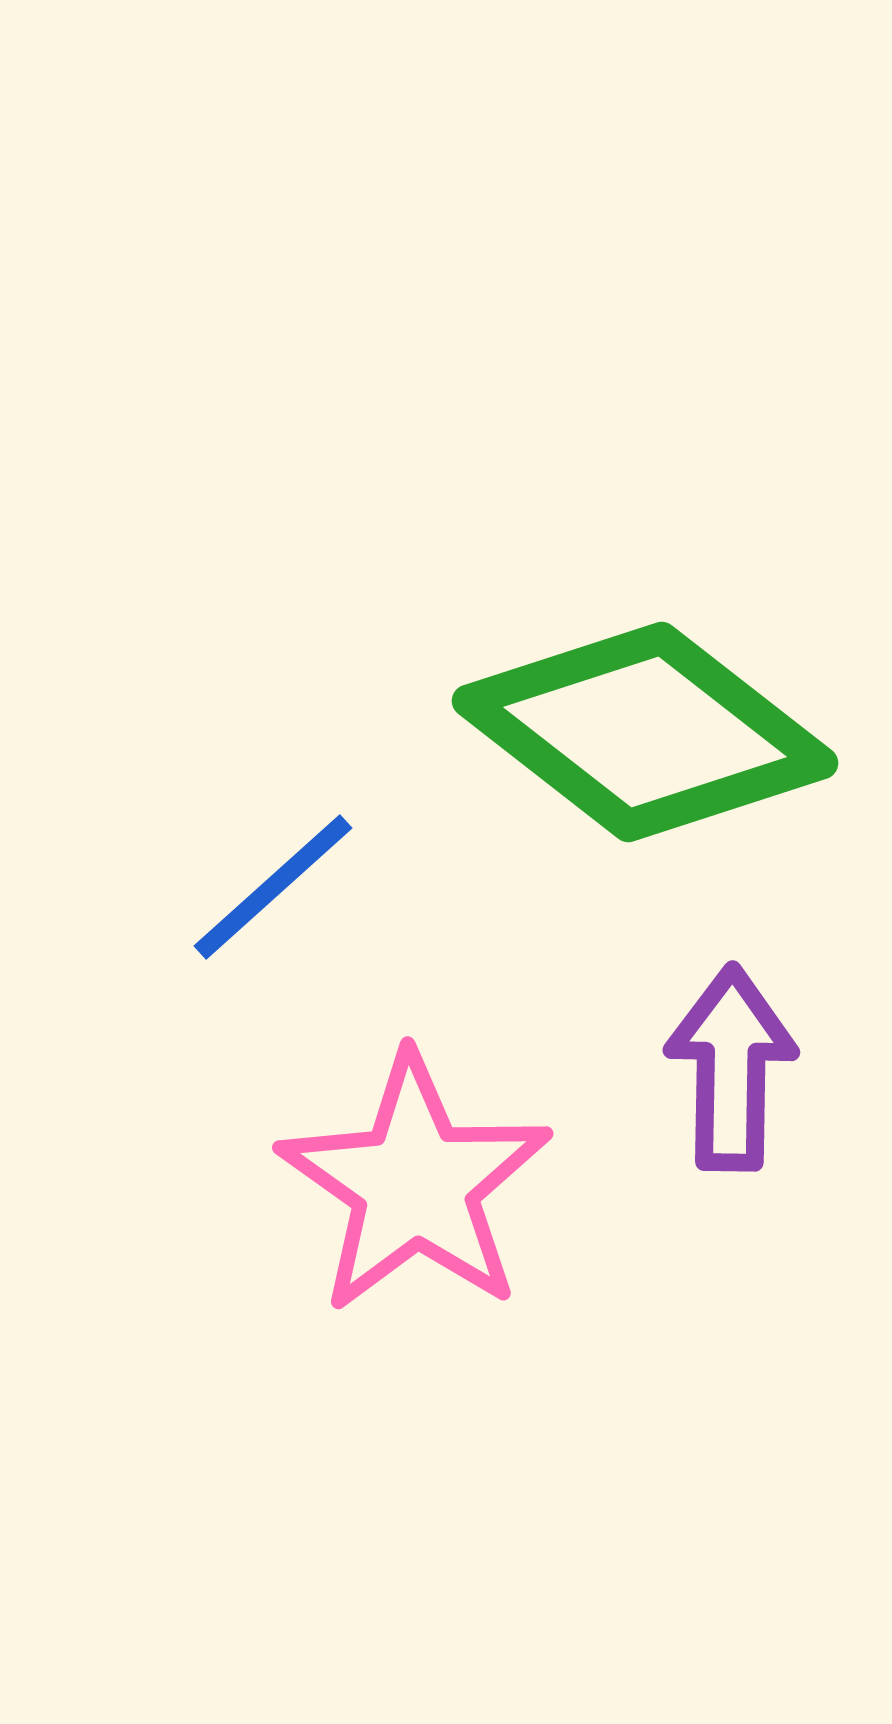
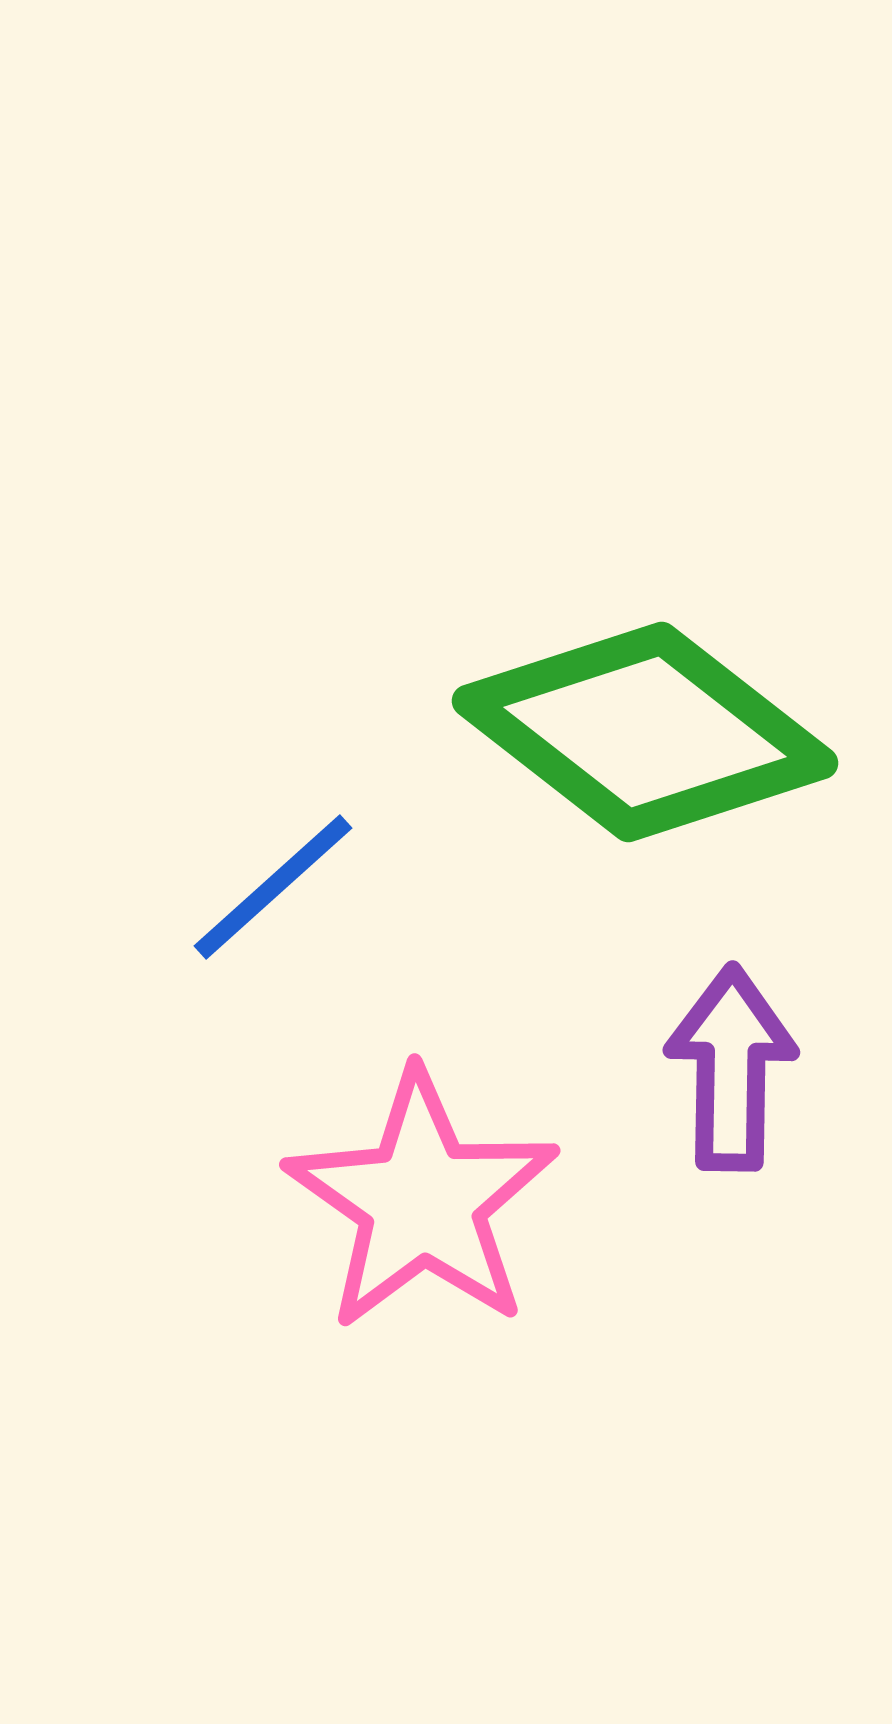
pink star: moved 7 px right, 17 px down
